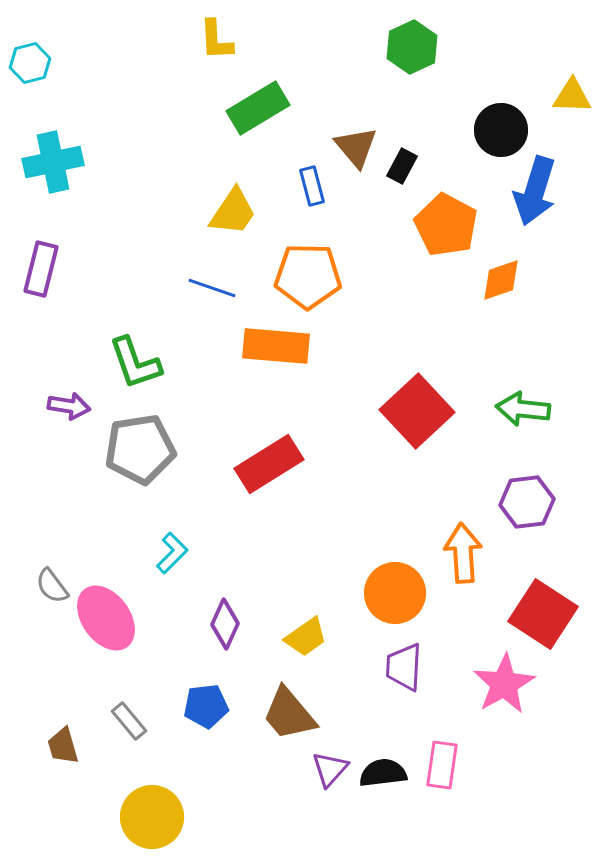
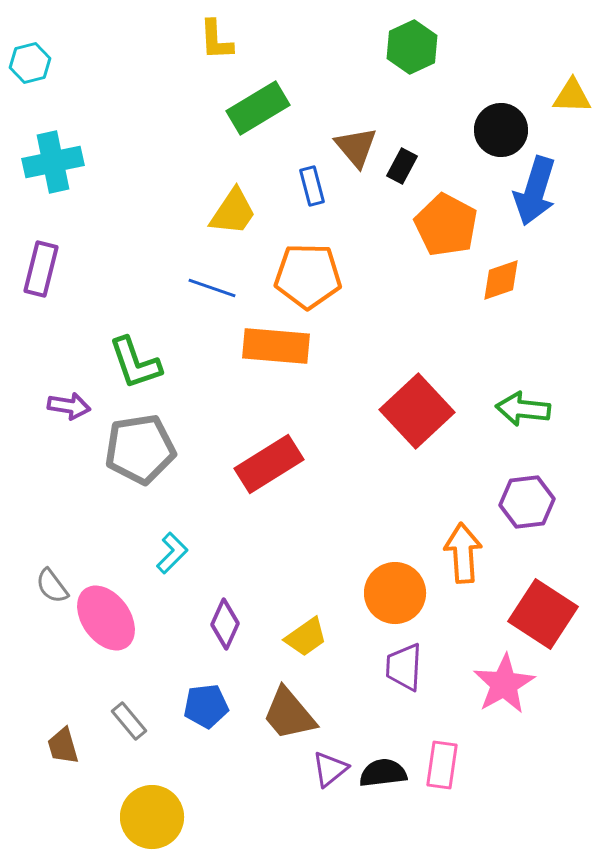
purple triangle at (330, 769): rotated 9 degrees clockwise
